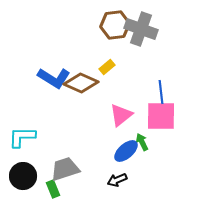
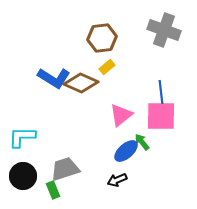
brown hexagon: moved 13 px left, 13 px down
gray cross: moved 23 px right, 1 px down
green arrow: rotated 12 degrees counterclockwise
green rectangle: moved 1 px down
